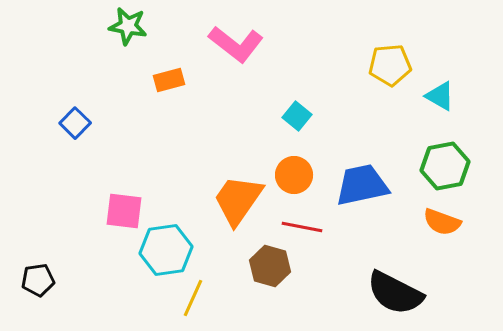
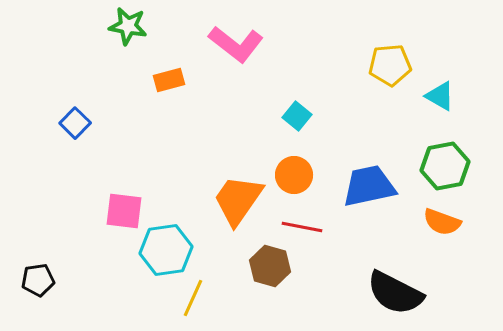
blue trapezoid: moved 7 px right, 1 px down
